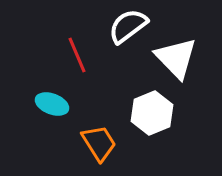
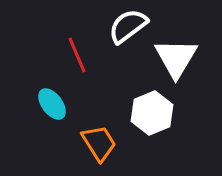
white triangle: rotated 15 degrees clockwise
cyan ellipse: rotated 32 degrees clockwise
